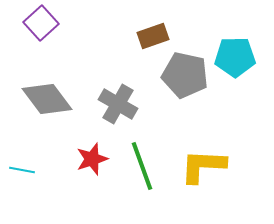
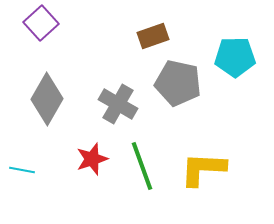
gray pentagon: moved 7 px left, 8 px down
gray diamond: rotated 66 degrees clockwise
yellow L-shape: moved 3 px down
